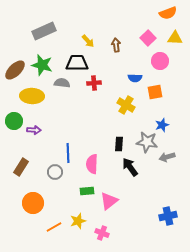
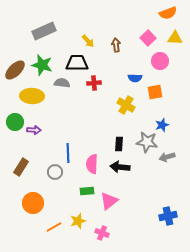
green circle: moved 1 px right, 1 px down
black arrow: moved 10 px left; rotated 48 degrees counterclockwise
